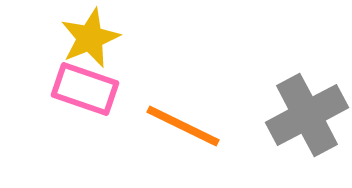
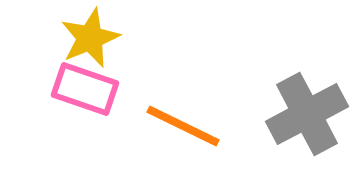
gray cross: moved 1 px up
